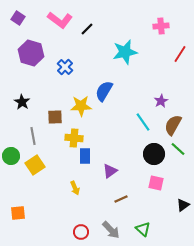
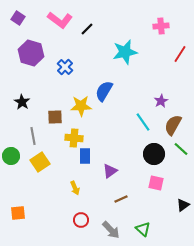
green line: moved 3 px right
yellow square: moved 5 px right, 3 px up
red circle: moved 12 px up
